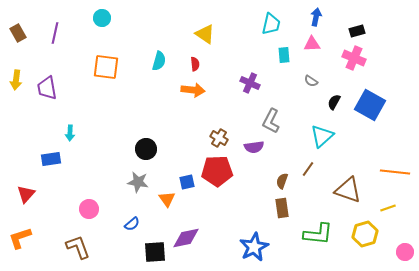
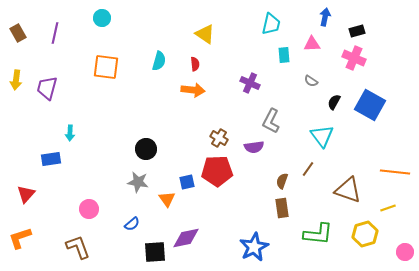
blue arrow at (316, 17): moved 9 px right
purple trapezoid at (47, 88): rotated 25 degrees clockwise
cyan triangle at (322, 136): rotated 25 degrees counterclockwise
